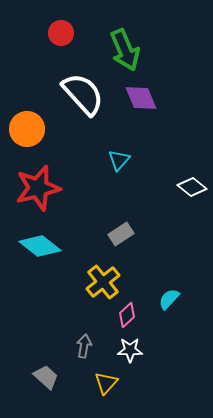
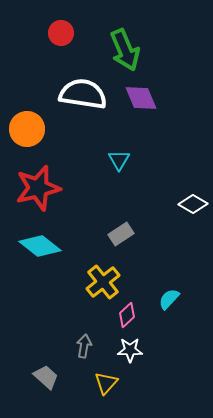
white semicircle: rotated 39 degrees counterclockwise
cyan triangle: rotated 10 degrees counterclockwise
white diamond: moved 1 px right, 17 px down; rotated 8 degrees counterclockwise
